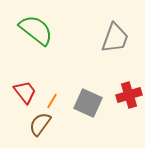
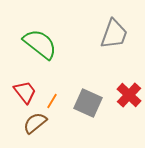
green semicircle: moved 4 px right, 14 px down
gray trapezoid: moved 1 px left, 4 px up
red cross: rotated 30 degrees counterclockwise
brown semicircle: moved 5 px left, 1 px up; rotated 15 degrees clockwise
